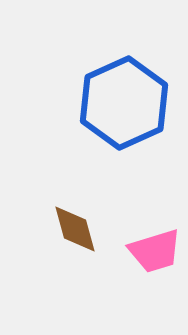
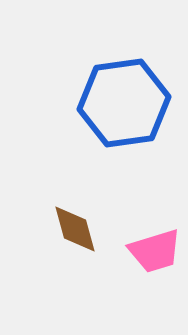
blue hexagon: rotated 16 degrees clockwise
